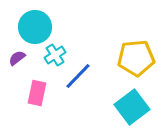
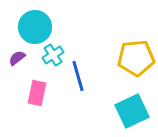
cyan cross: moved 2 px left
blue line: rotated 60 degrees counterclockwise
cyan square: moved 4 px down; rotated 12 degrees clockwise
